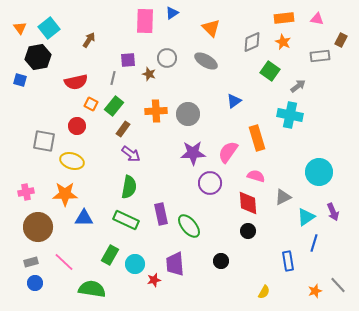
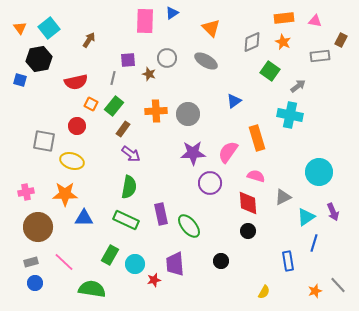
pink triangle at (317, 19): moved 2 px left, 2 px down
black hexagon at (38, 57): moved 1 px right, 2 px down
